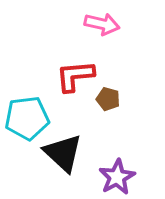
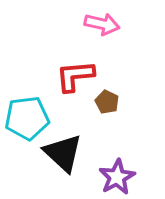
brown pentagon: moved 1 px left, 3 px down; rotated 10 degrees clockwise
